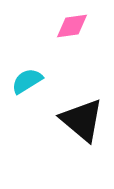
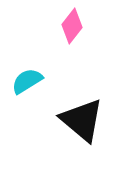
pink diamond: rotated 44 degrees counterclockwise
